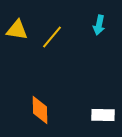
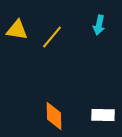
orange diamond: moved 14 px right, 6 px down
